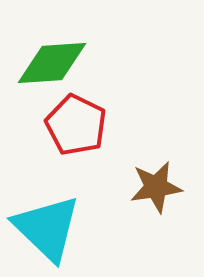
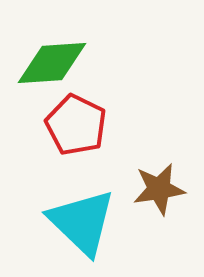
brown star: moved 3 px right, 2 px down
cyan triangle: moved 35 px right, 6 px up
